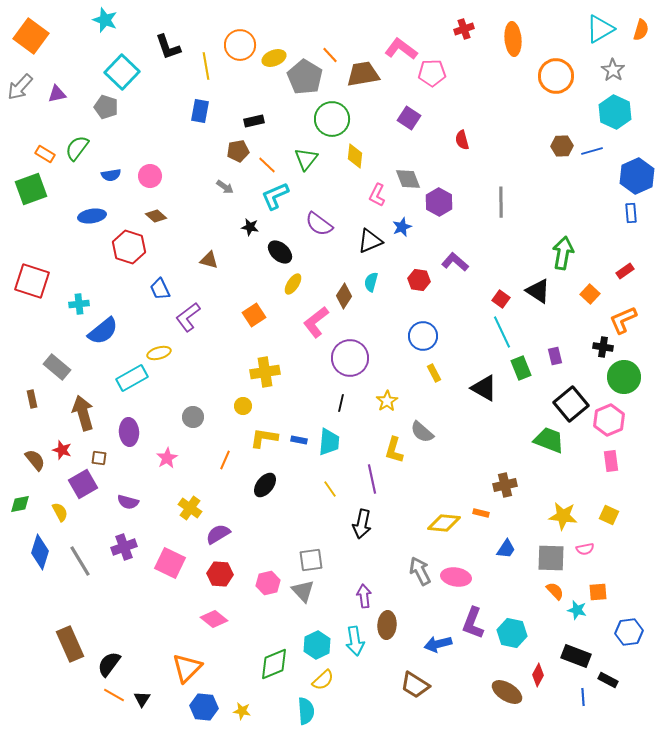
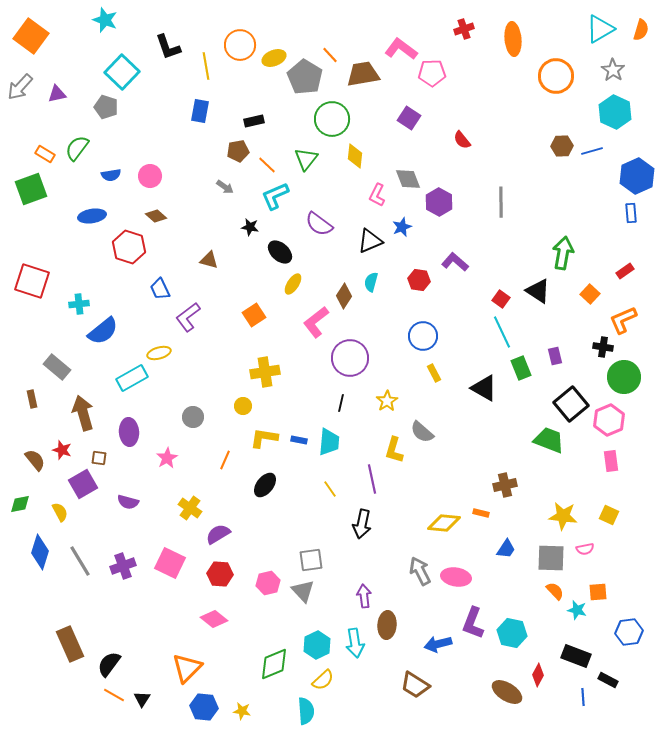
red semicircle at (462, 140): rotated 24 degrees counterclockwise
purple cross at (124, 547): moved 1 px left, 19 px down
cyan arrow at (355, 641): moved 2 px down
